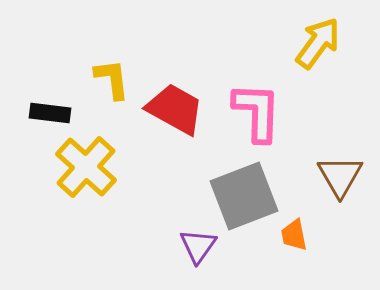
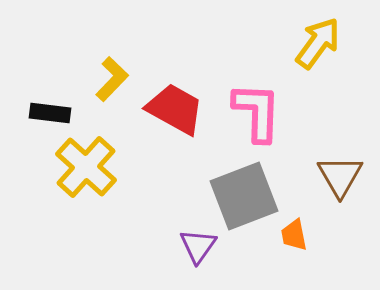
yellow L-shape: rotated 51 degrees clockwise
